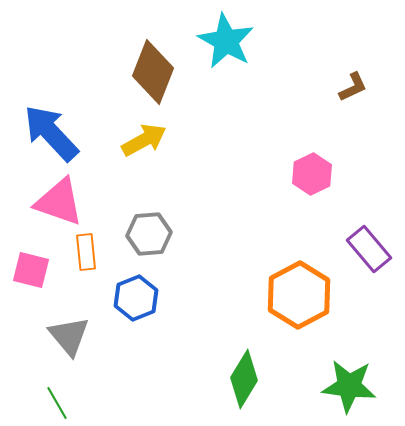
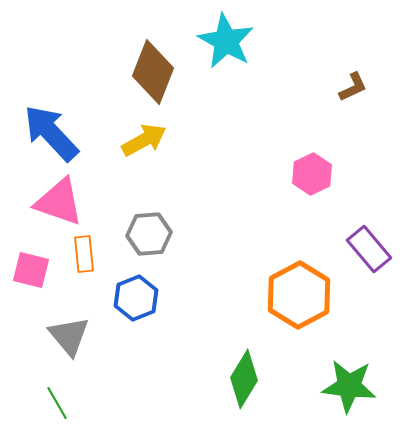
orange rectangle: moved 2 px left, 2 px down
